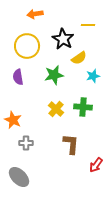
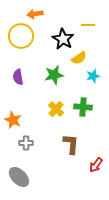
yellow circle: moved 6 px left, 10 px up
